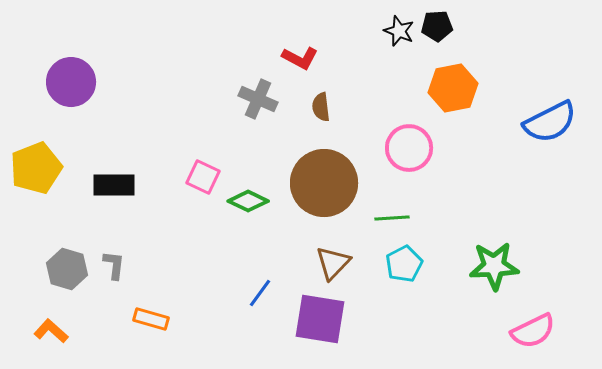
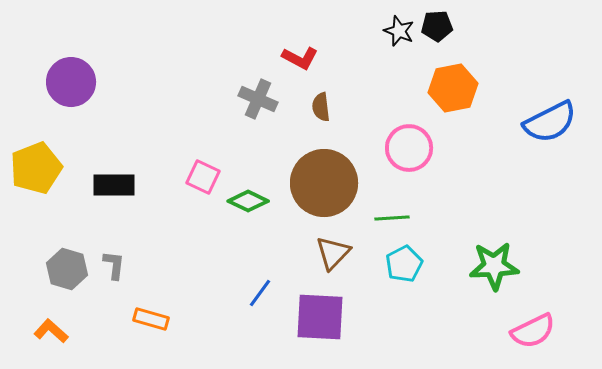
brown triangle: moved 10 px up
purple square: moved 2 px up; rotated 6 degrees counterclockwise
